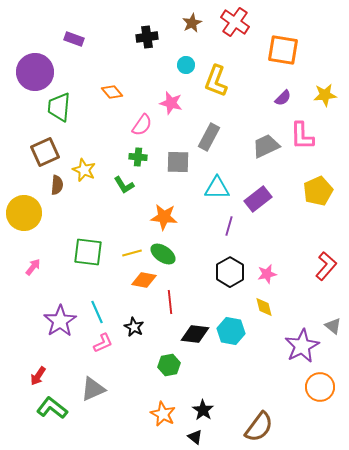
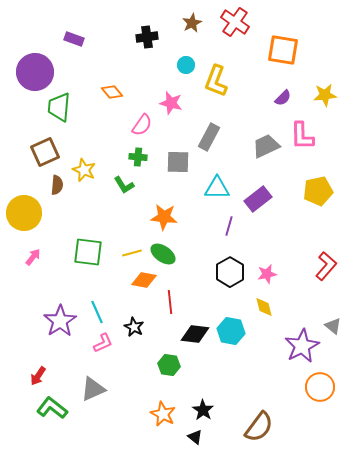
yellow pentagon at (318, 191): rotated 12 degrees clockwise
pink arrow at (33, 267): moved 10 px up
green hexagon at (169, 365): rotated 20 degrees clockwise
